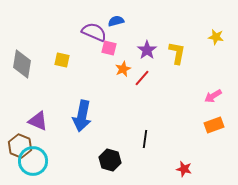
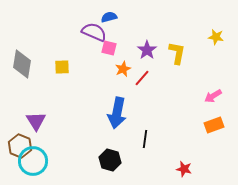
blue semicircle: moved 7 px left, 4 px up
yellow square: moved 7 px down; rotated 14 degrees counterclockwise
blue arrow: moved 35 px right, 3 px up
purple triangle: moved 2 px left; rotated 35 degrees clockwise
